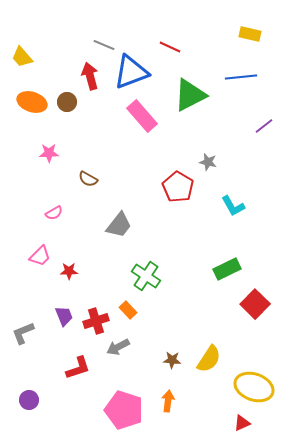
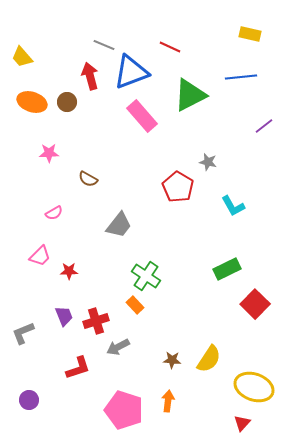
orange rectangle: moved 7 px right, 5 px up
red triangle: rotated 24 degrees counterclockwise
